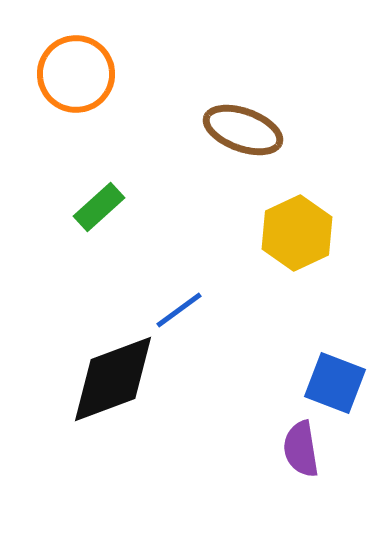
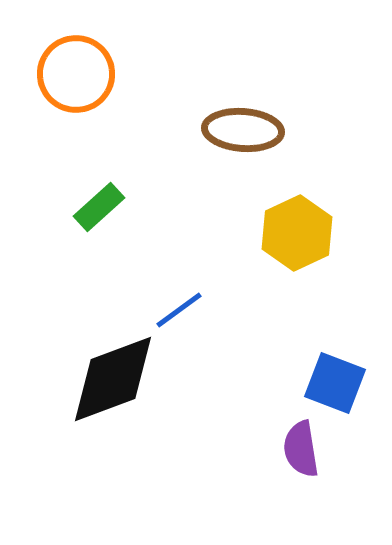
brown ellipse: rotated 16 degrees counterclockwise
